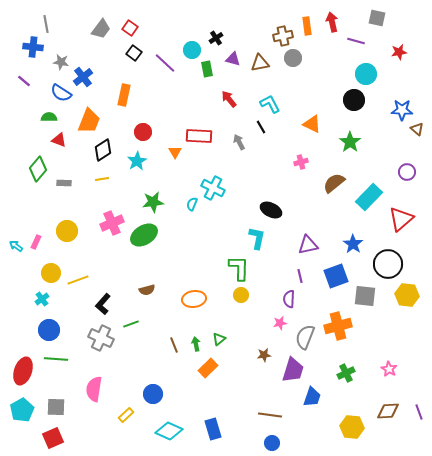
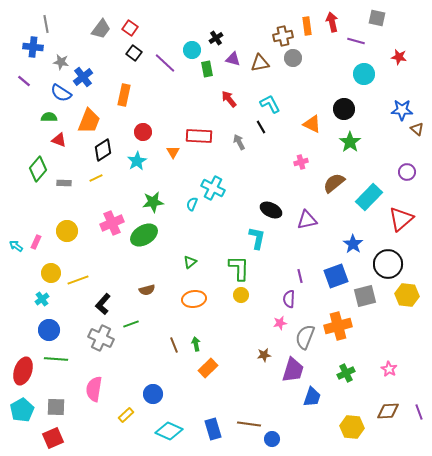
red star at (399, 52): moved 5 px down; rotated 21 degrees clockwise
cyan circle at (366, 74): moved 2 px left
black circle at (354, 100): moved 10 px left, 9 px down
orange triangle at (175, 152): moved 2 px left
yellow line at (102, 179): moved 6 px left, 1 px up; rotated 16 degrees counterclockwise
purple triangle at (308, 245): moved 1 px left, 25 px up
gray square at (365, 296): rotated 20 degrees counterclockwise
green triangle at (219, 339): moved 29 px left, 77 px up
brown line at (270, 415): moved 21 px left, 9 px down
blue circle at (272, 443): moved 4 px up
